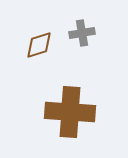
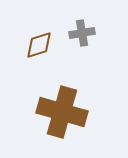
brown cross: moved 8 px left; rotated 12 degrees clockwise
